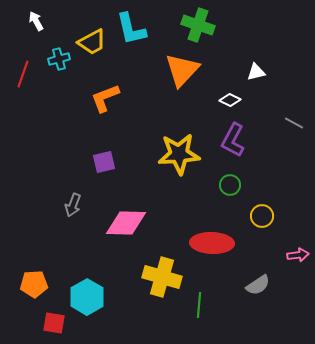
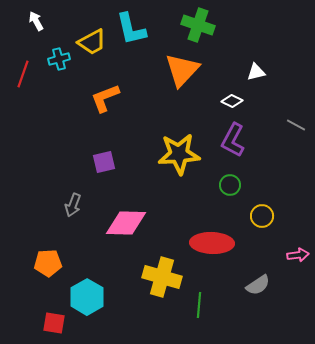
white diamond: moved 2 px right, 1 px down
gray line: moved 2 px right, 2 px down
orange pentagon: moved 14 px right, 21 px up
